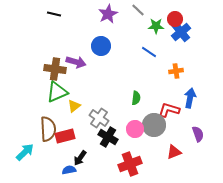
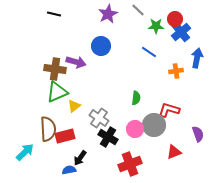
blue arrow: moved 7 px right, 40 px up
